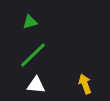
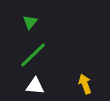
green triangle: rotated 35 degrees counterclockwise
white triangle: moved 1 px left, 1 px down
